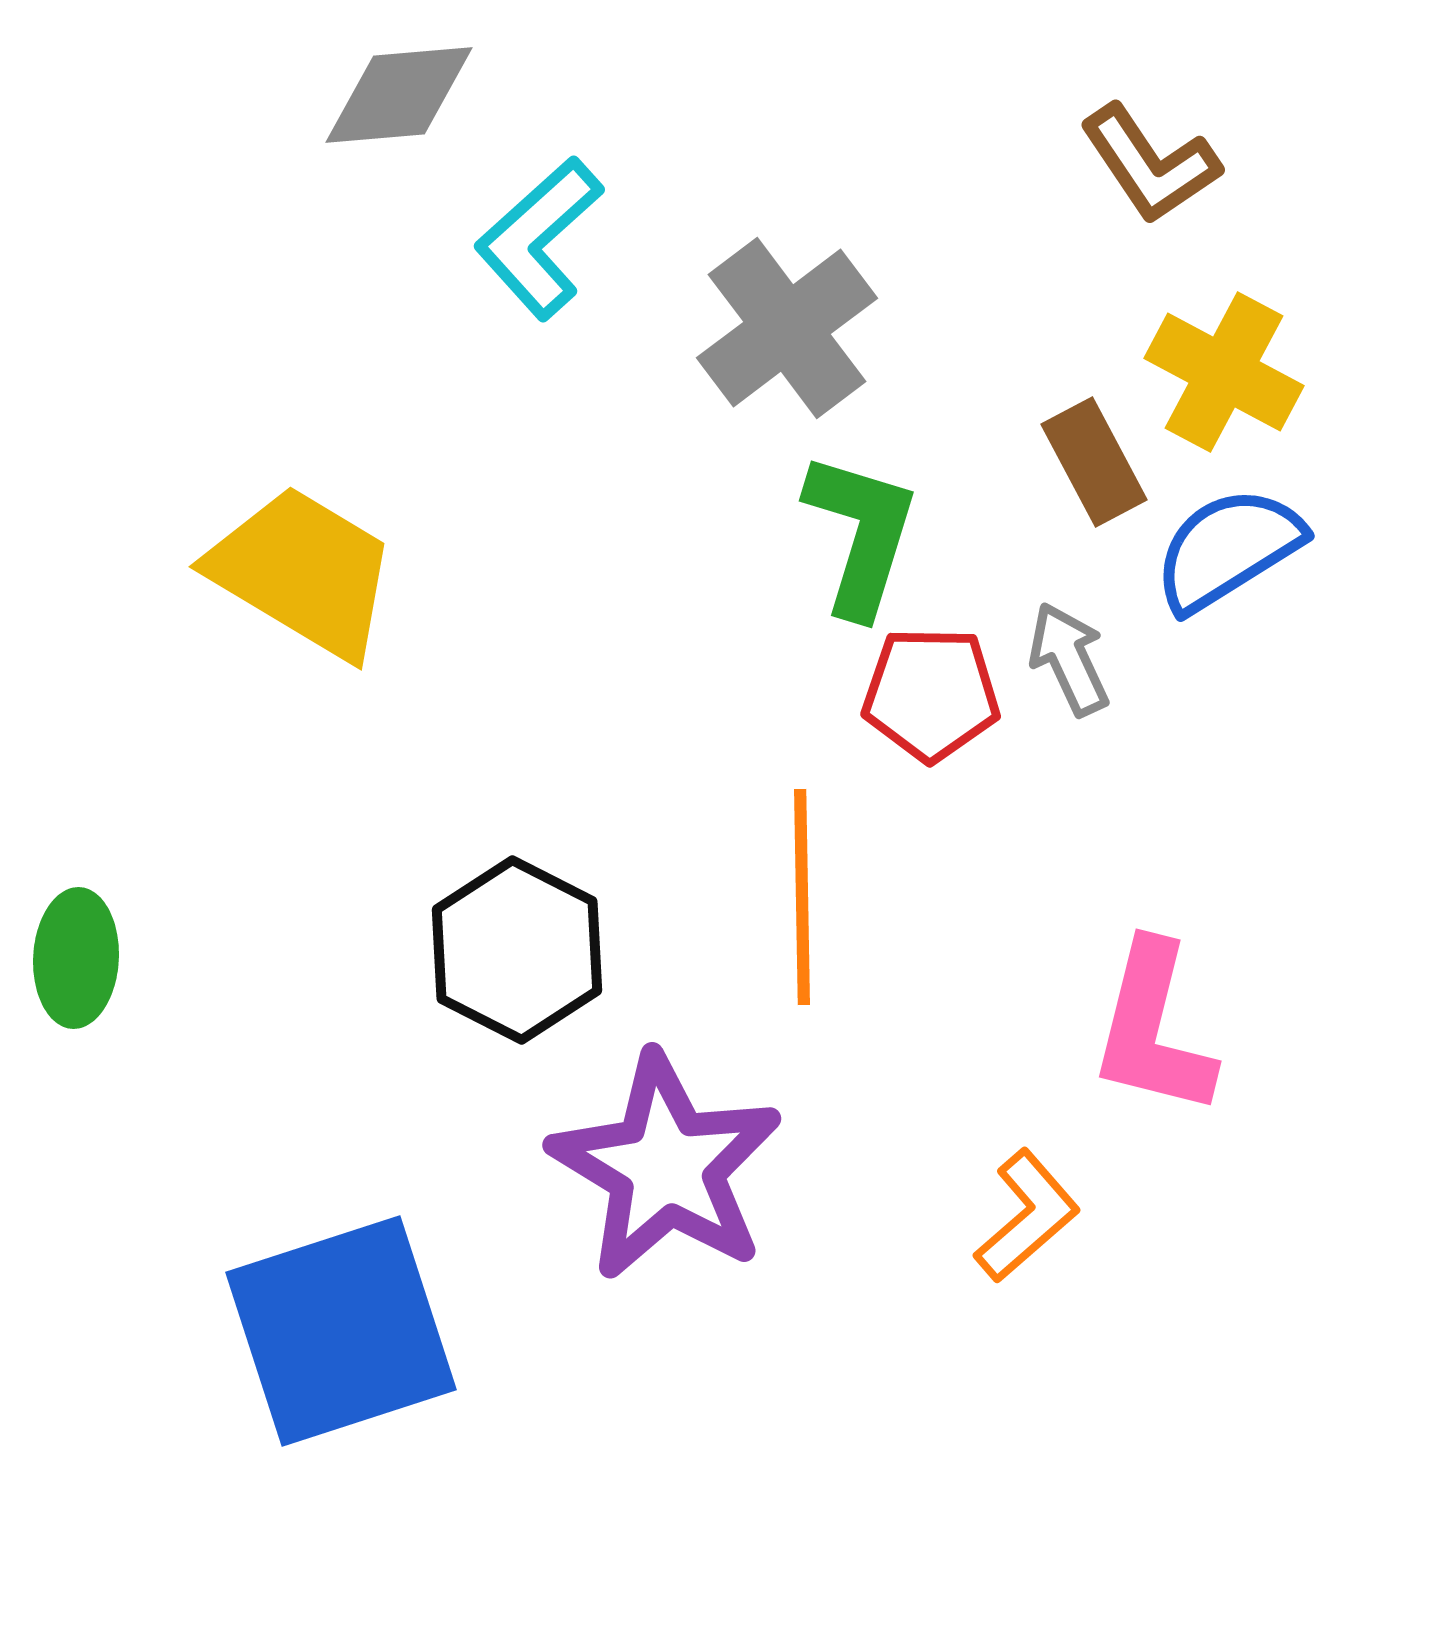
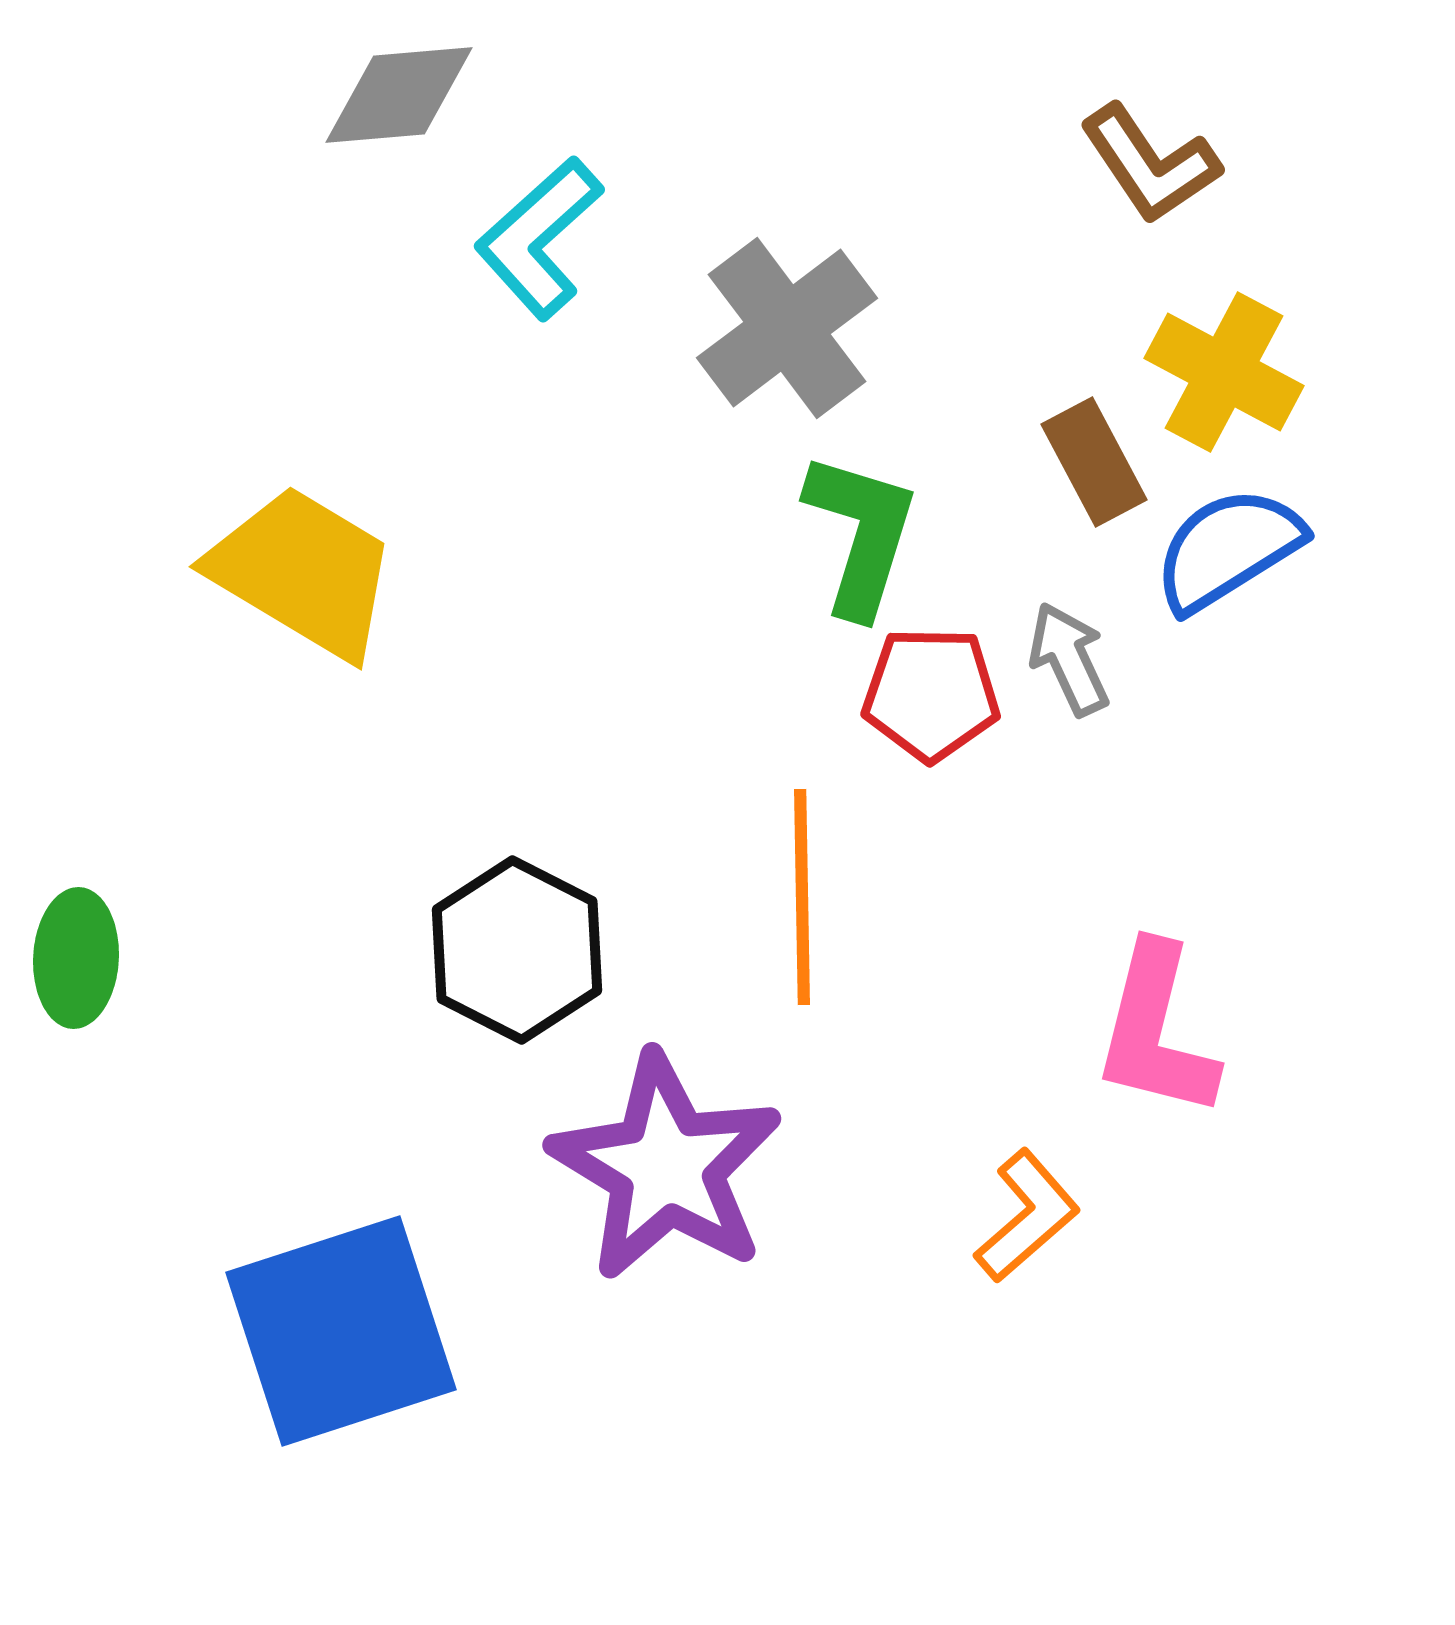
pink L-shape: moved 3 px right, 2 px down
